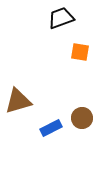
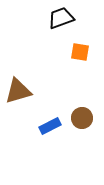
brown triangle: moved 10 px up
blue rectangle: moved 1 px left, 2 px up
